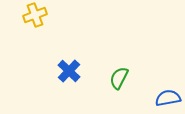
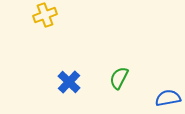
yellow cross: moved 10 px right
blue cross: moved 11 px down
